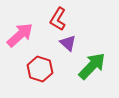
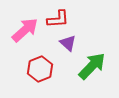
red L-shape: rotated 125 degrees counterclockwise
pink arrow: moved 5 px right, 5 px up
red hexagon: rotated 20 degrees clockwise
